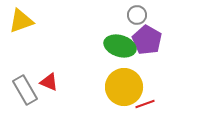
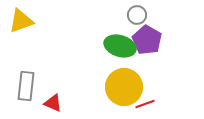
red triangle: moved 4 px right, 21 px down
gray rectangle: moved 1 px right, 4 px up; rotated 36 degrees clockwise
